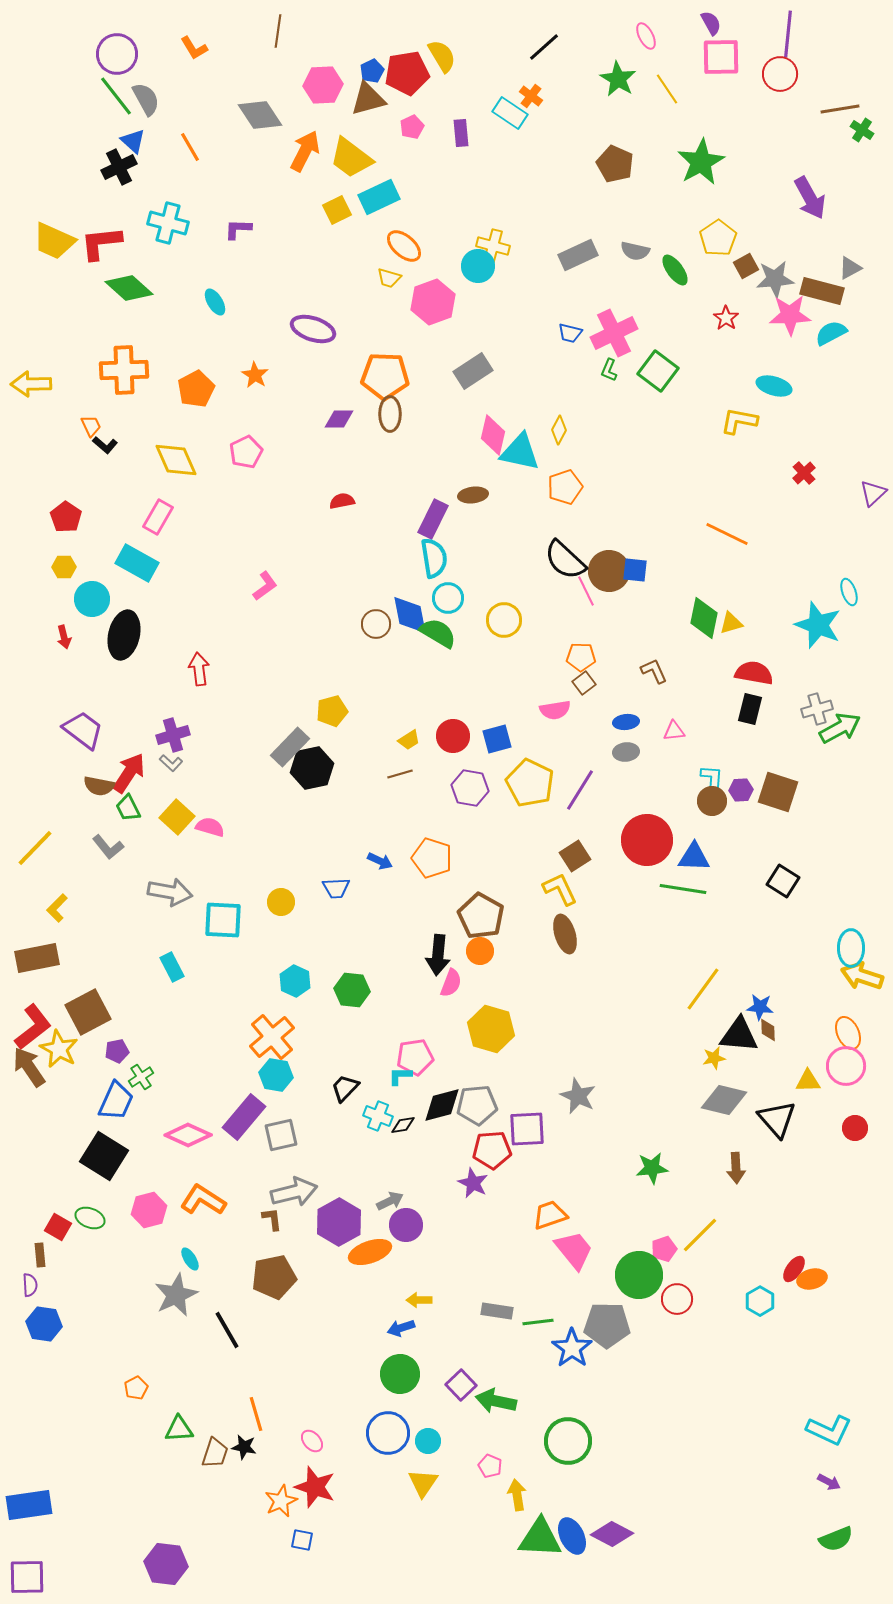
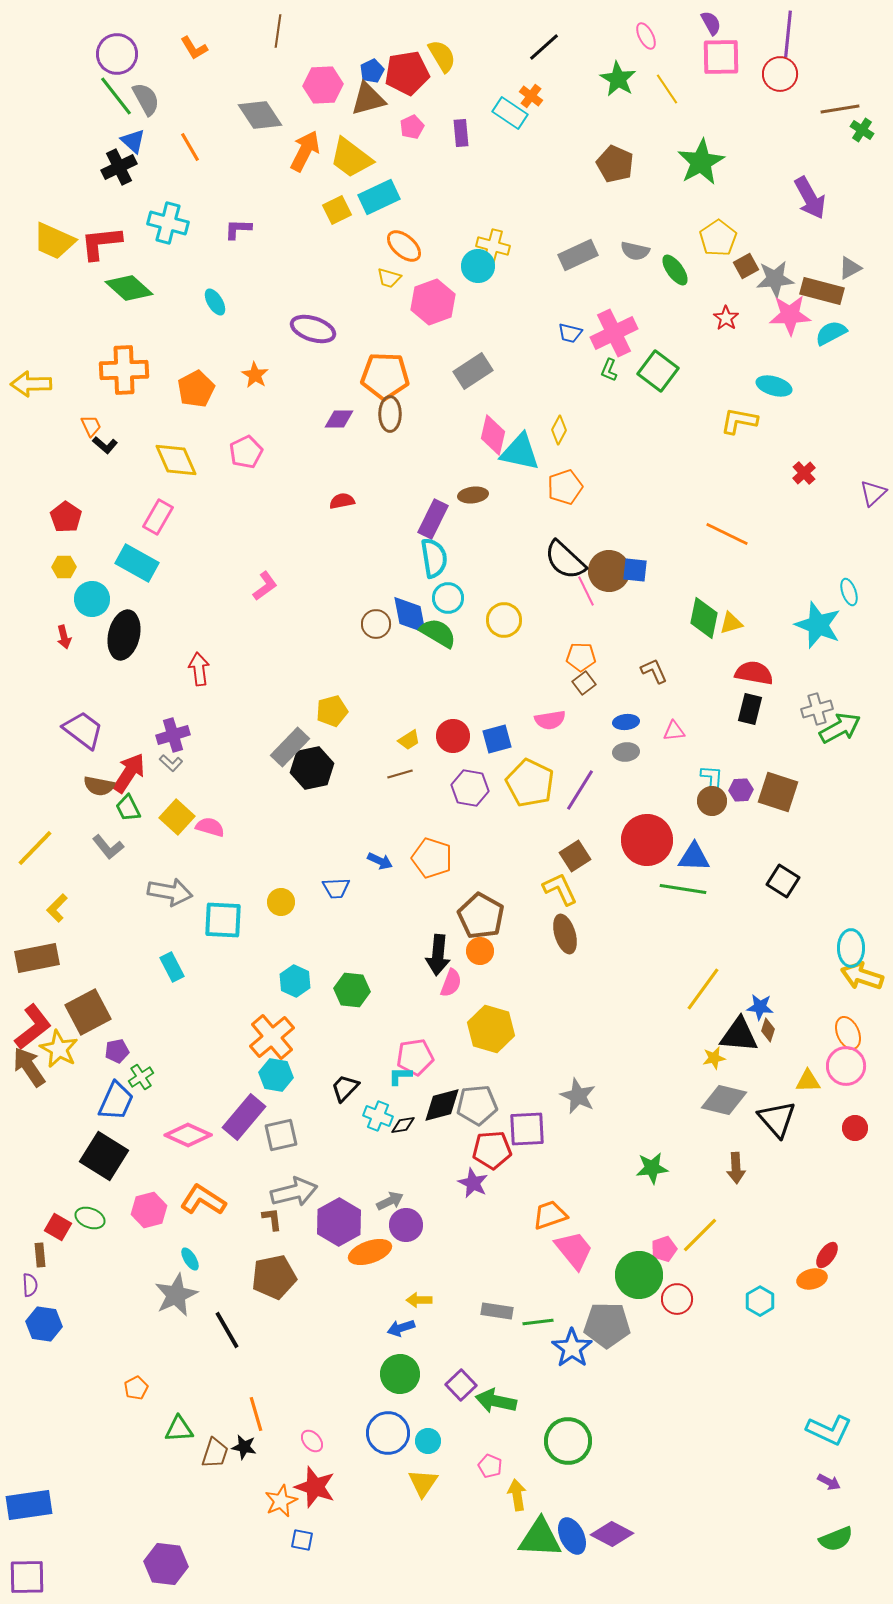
pink semicircle at (555, 710): moved 5 px left, 10 px down
brown diamond at (768, 1030): rotated 20 degrees clockwise
red ellipse at (794, 1269): moved 33 px right, 14 px up
